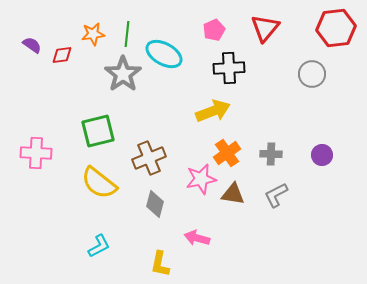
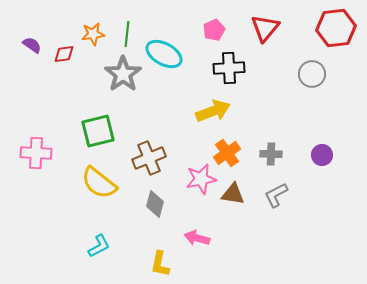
red diamond: moved 2 px right, 1 px up
